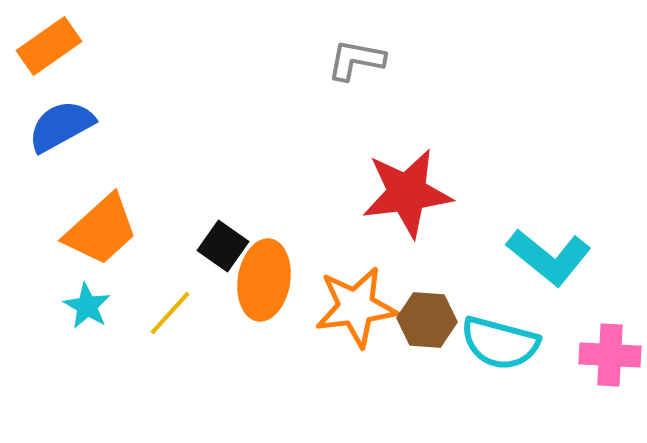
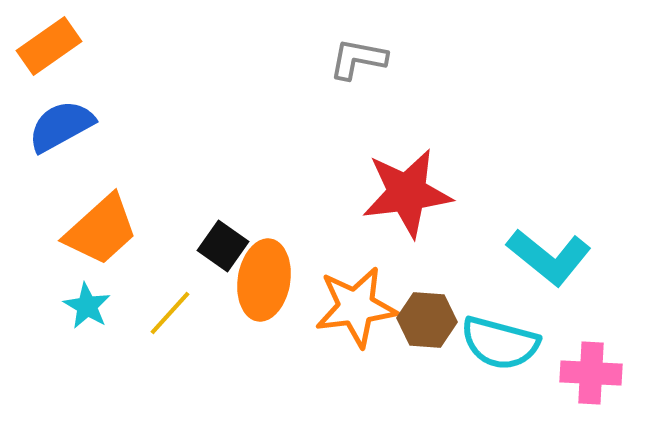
gray L-shape: moved 2 px right, 1 px up
pink cross: moved 19 px left, 18 px down
